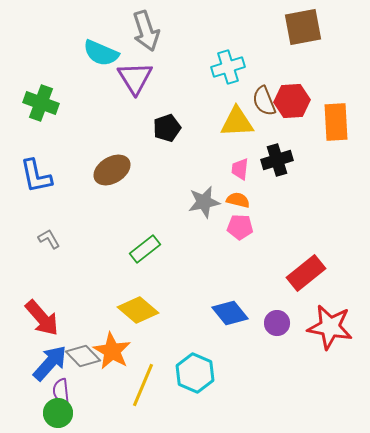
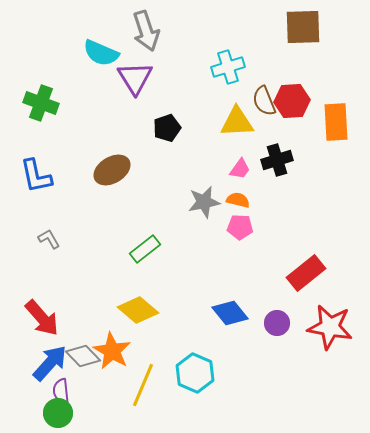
brown square: rotated 9 degrees clockwise
pink trapezoid: rotated 150 degrees counterclockwise
